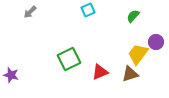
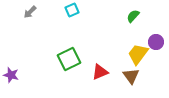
cyan square: moved 16 px left
brown triangle: moved 1 px right, 2 px down; rotated 48 degrees counterclockwise
